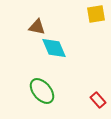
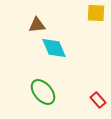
yellow square: moved 1 px up; rotated 12 degrees clockwise
brown triangle: moved 2 px up; rotated 18 degrees counterclockwise
green ellipse: moved 1 px right, 1 px down
